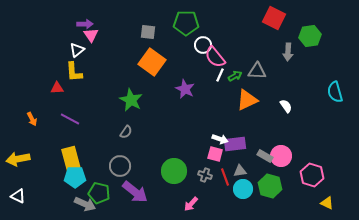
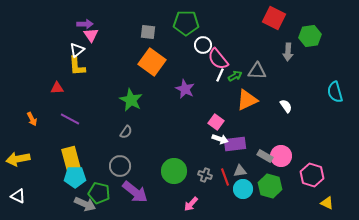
pink semicircle at (215, 57): moved 3 px right, 2 px down
yellow L-shape at (74, 72): moved 3 px right, 6 px up
pink square at (215, 154): moved 1 px right, 32 px up; rotated 21 degrees clockwise
